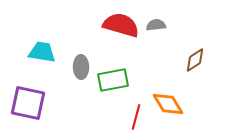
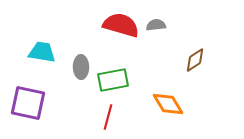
red line: moved 28 px left
